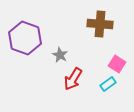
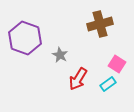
brown cross: rotated 20 degrees counterclockwise
red arrow: moved 5 px right
